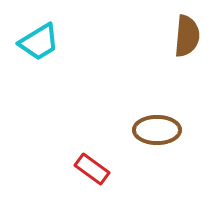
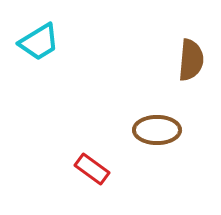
brown semicircle: moved 4 px right, 24 px down
